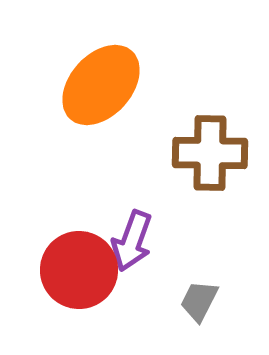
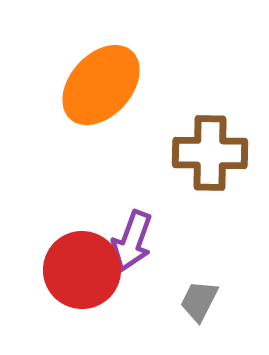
red circle: moved 3 px right
